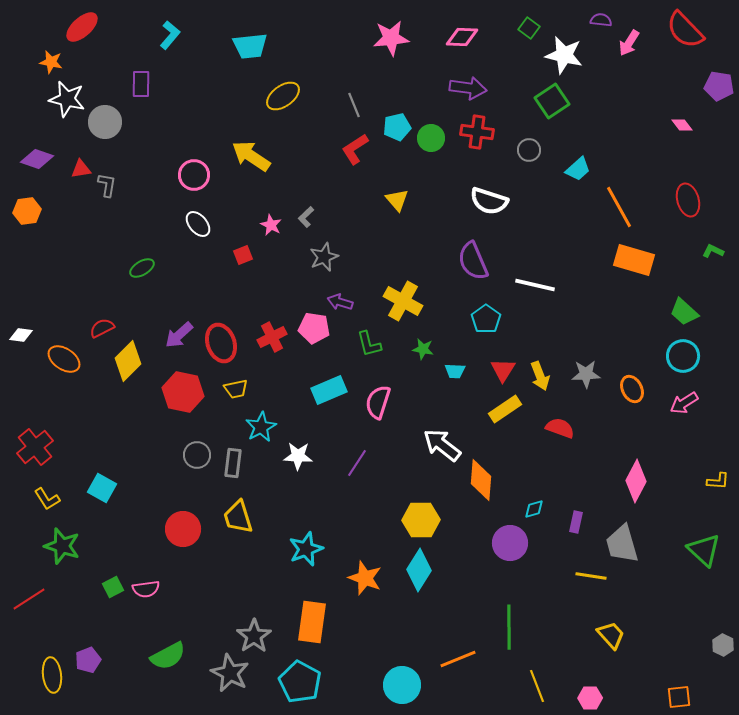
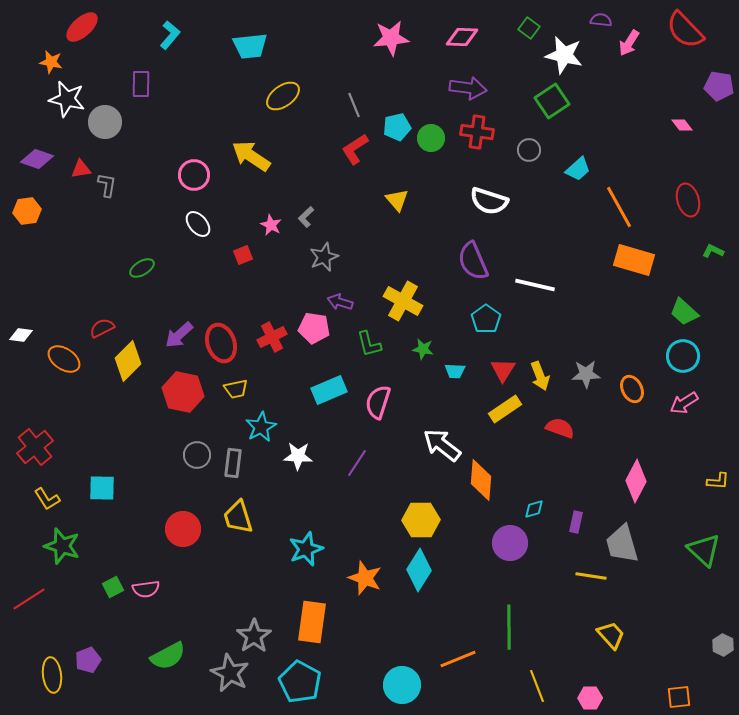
cyan square at (102, 488): rotated 28 degrees counterclockwise
